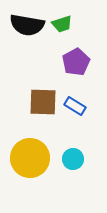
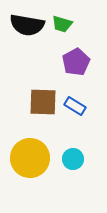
green trapezoid: rotated 35 degrees clockwise
